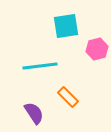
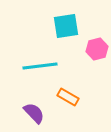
orange rectangle: rotated 15 degrees counterclockwise
purple semicircle: rotated 10 degrees counterclockwise
